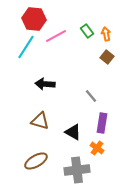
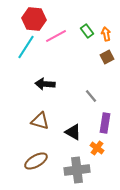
brown square: rotated 24 degrees clockwise
purple rectangle: moved 3 px right
